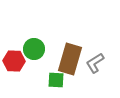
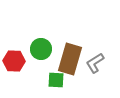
green circle: moved 7 px right
